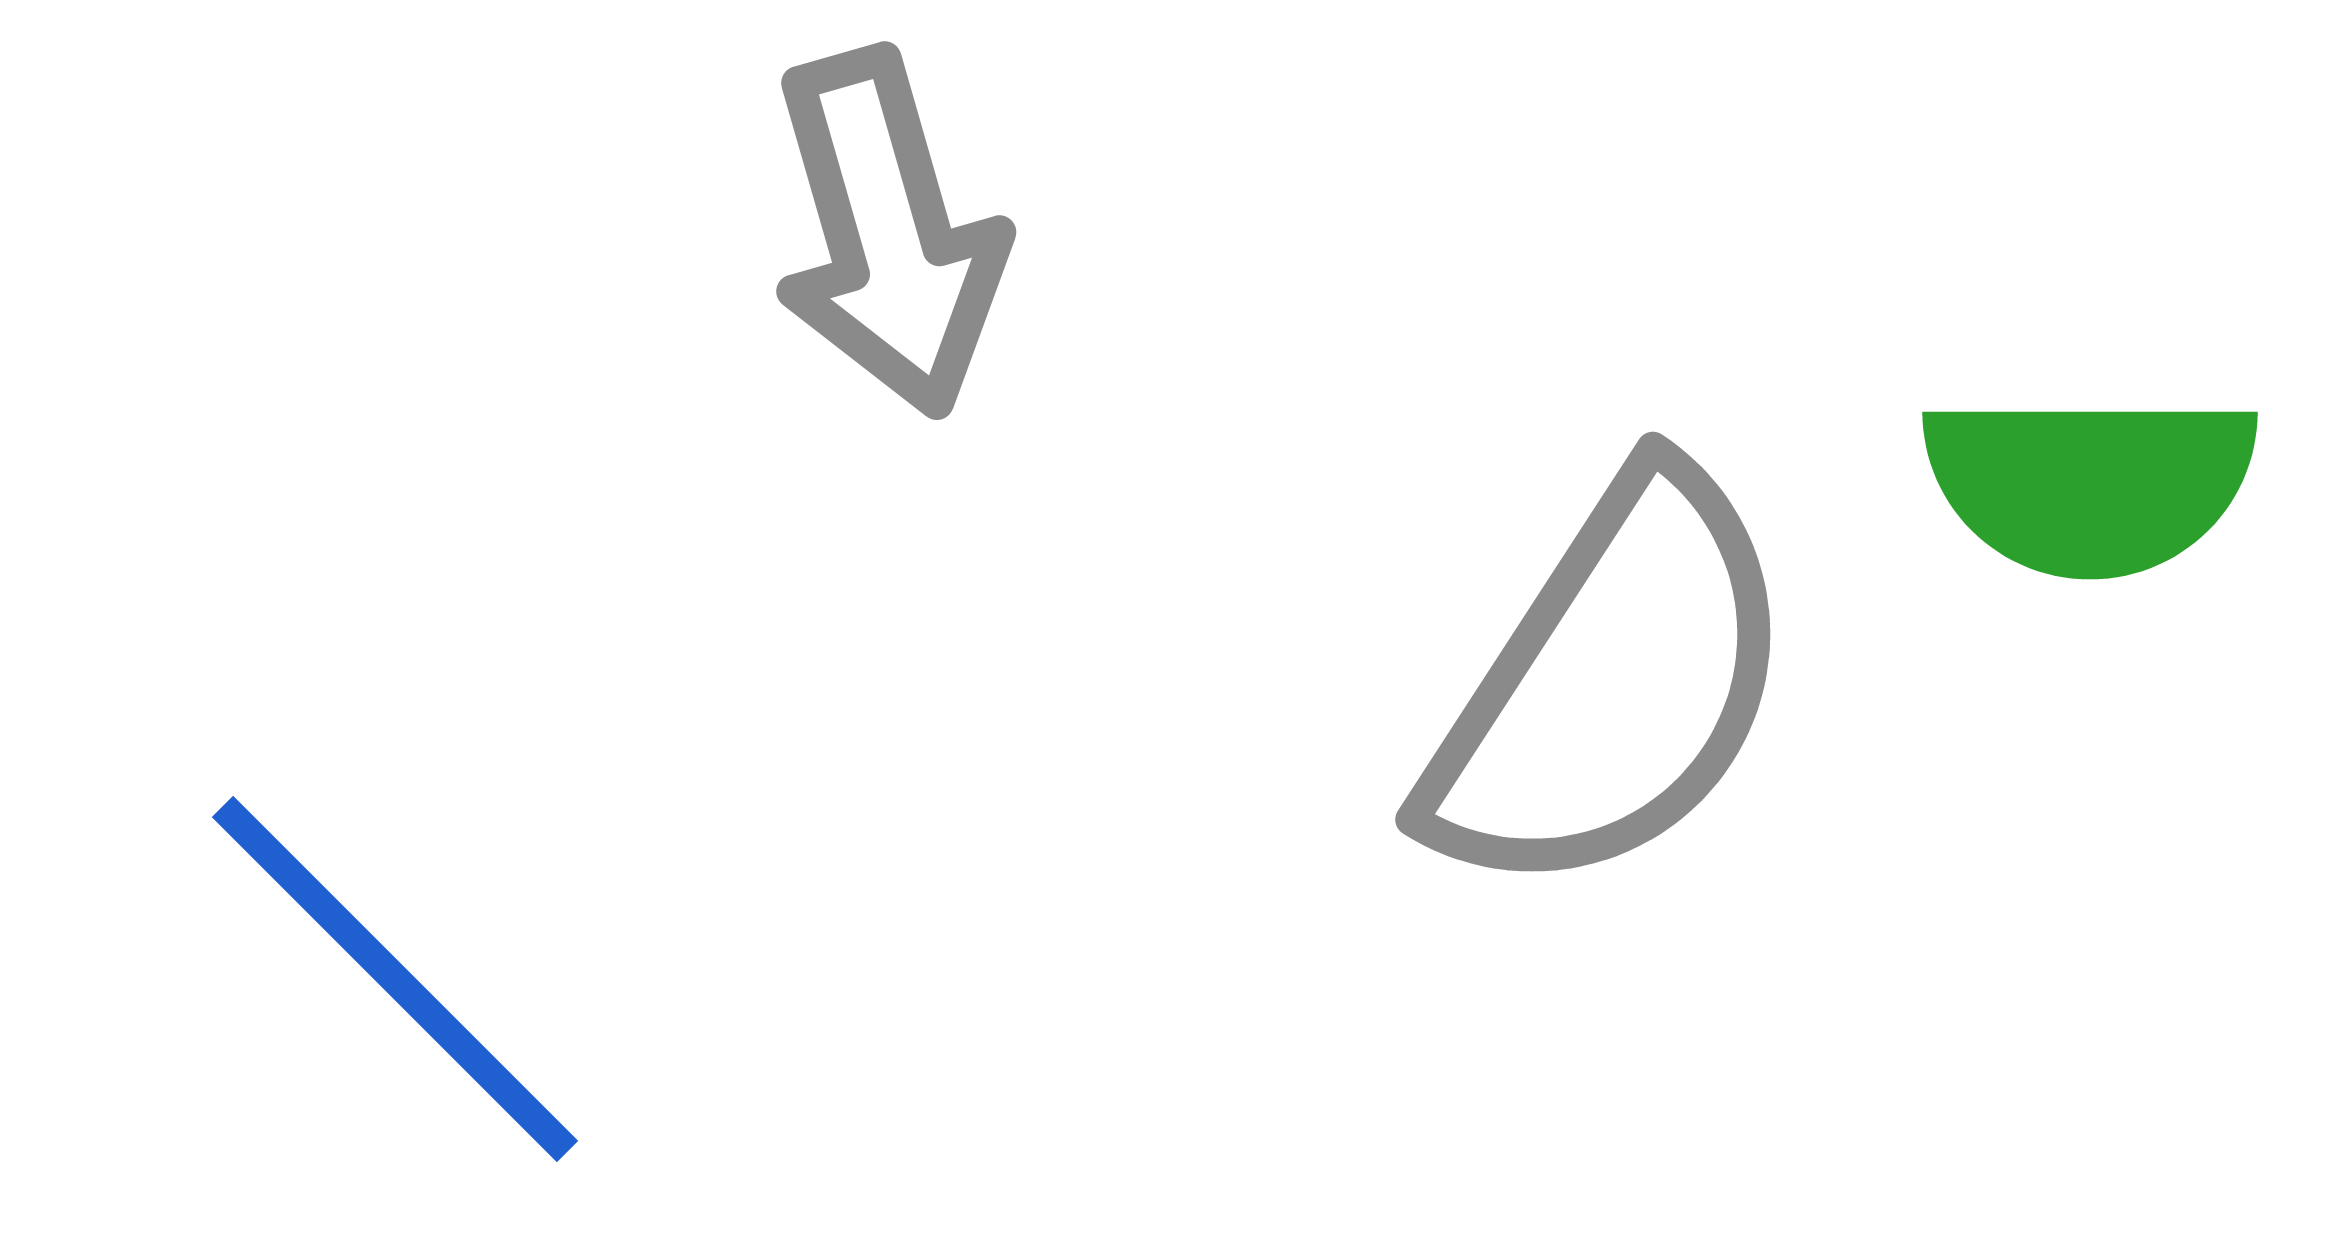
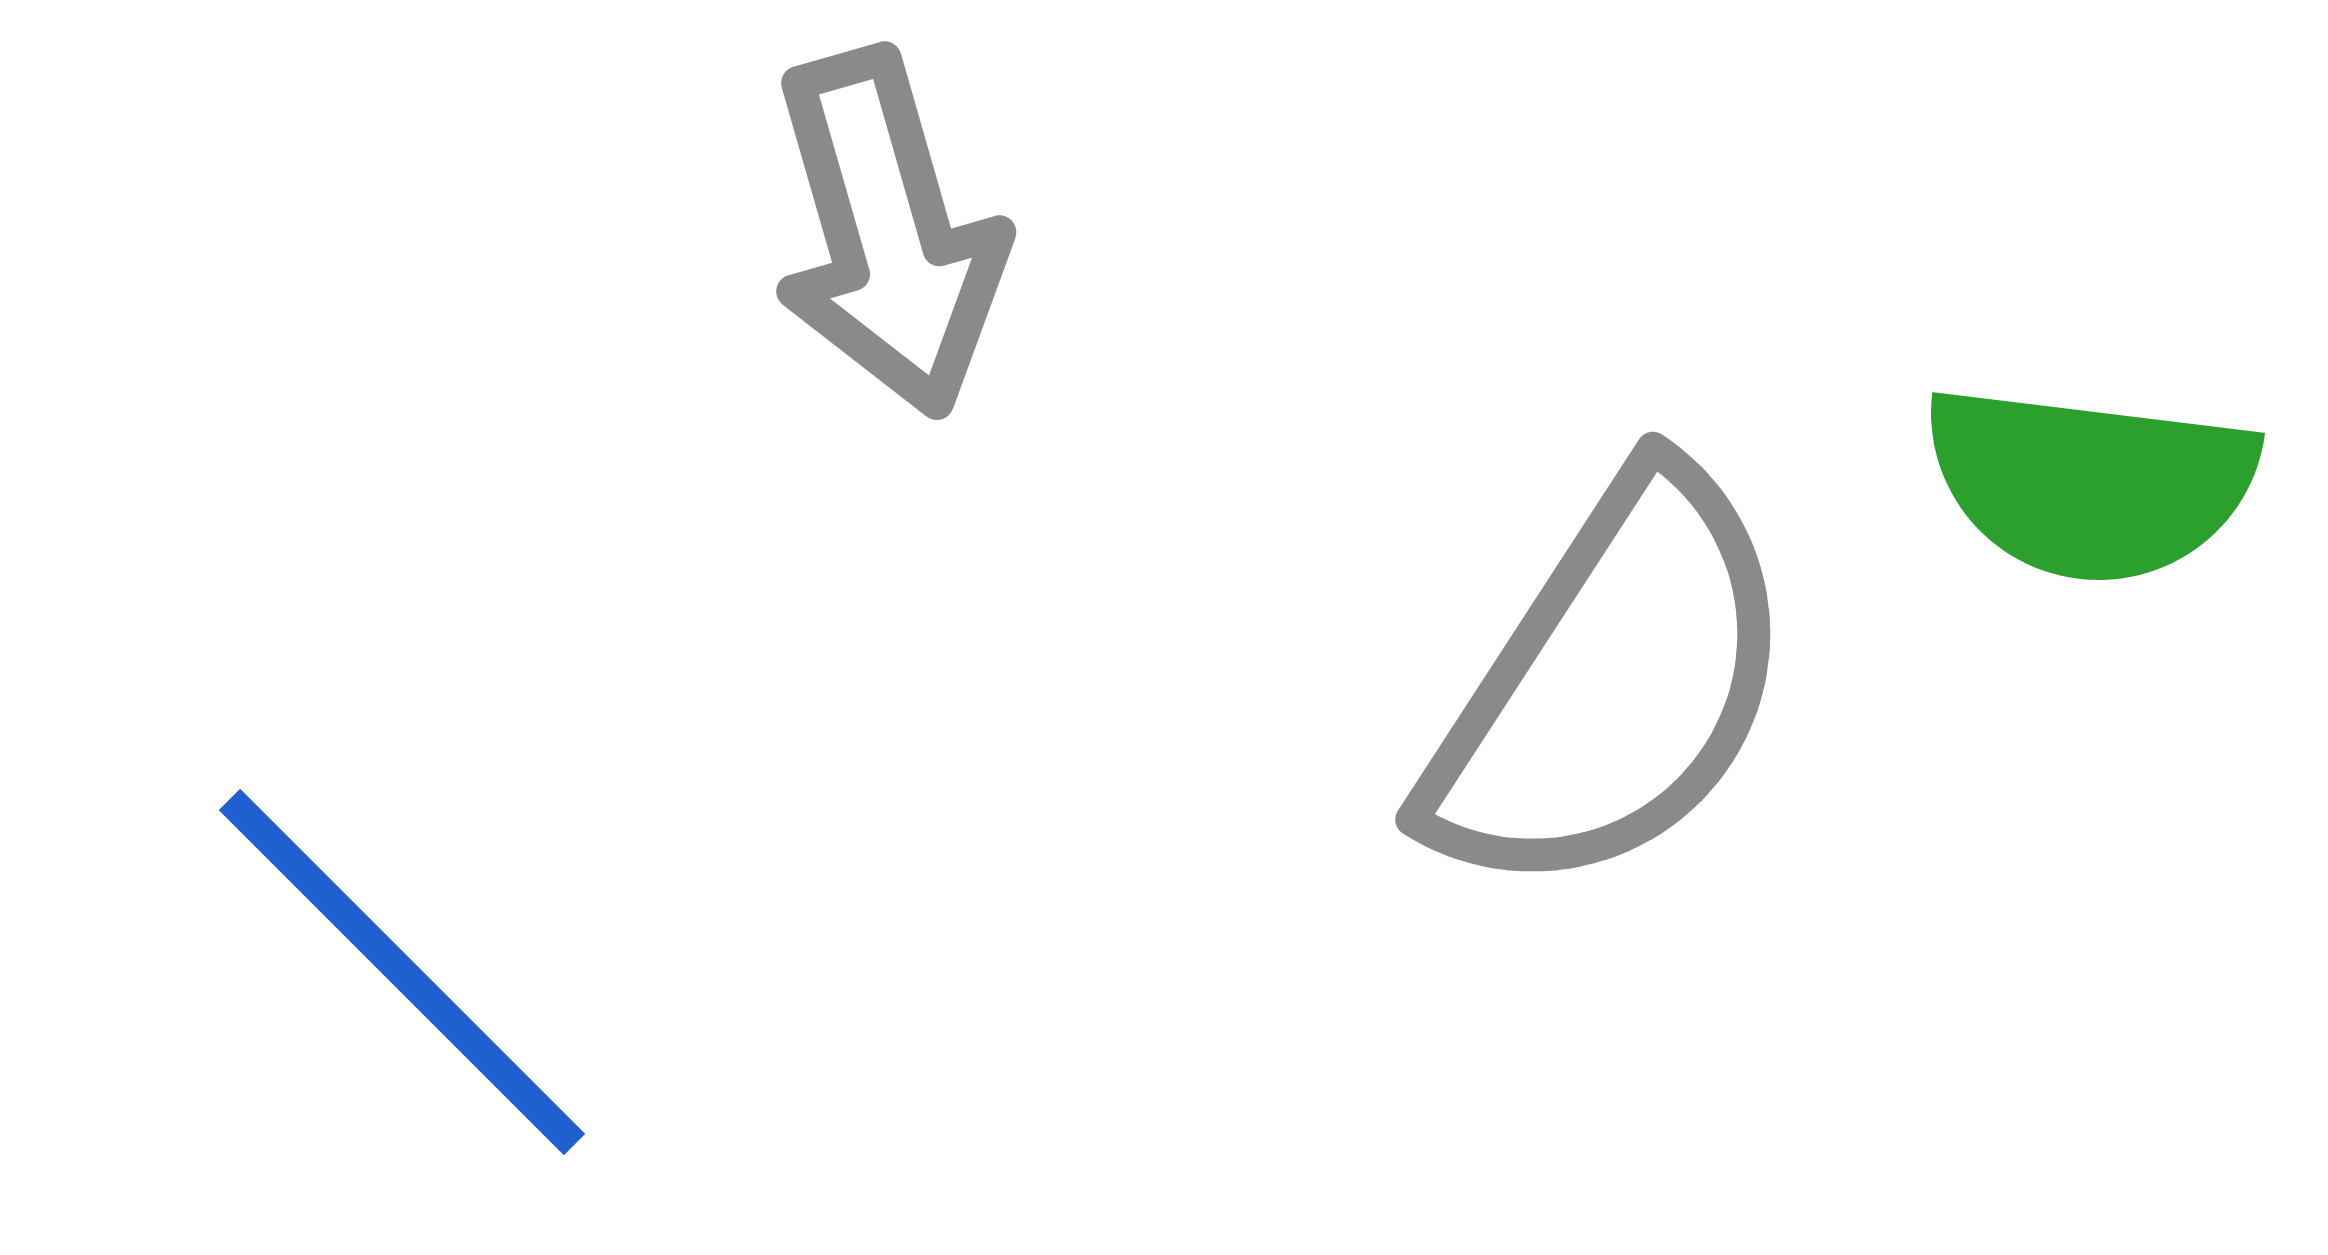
green semicircle: rotated 7 degrees clockwise
blue line: moved 7 px right, 7 px up
